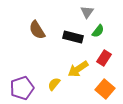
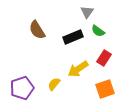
green semicircle: rotated 88 degrees clockwise
black rectangle: rotated 36 degrees counterclockwise
orange square: rotated 30 degrees clockwise
